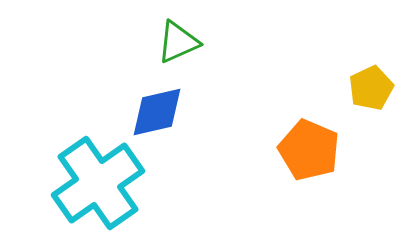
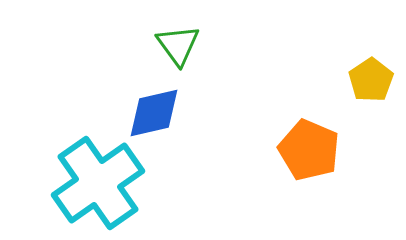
green triangle: moved 3 px down; rotated 42 degrees counterclockwise
yellow pentagon: moved 8 px up; rotated 9 degrees counterclockwise
blue diamond: moved 3 px left, 1 px down
